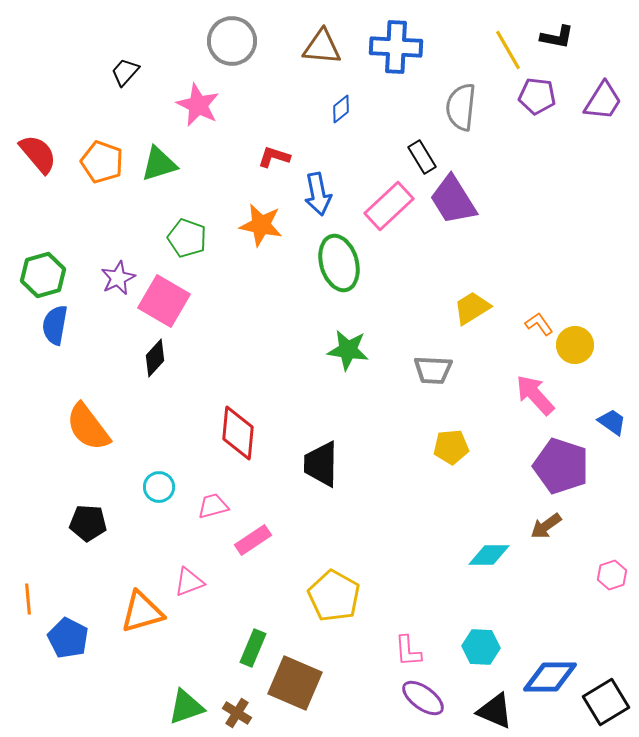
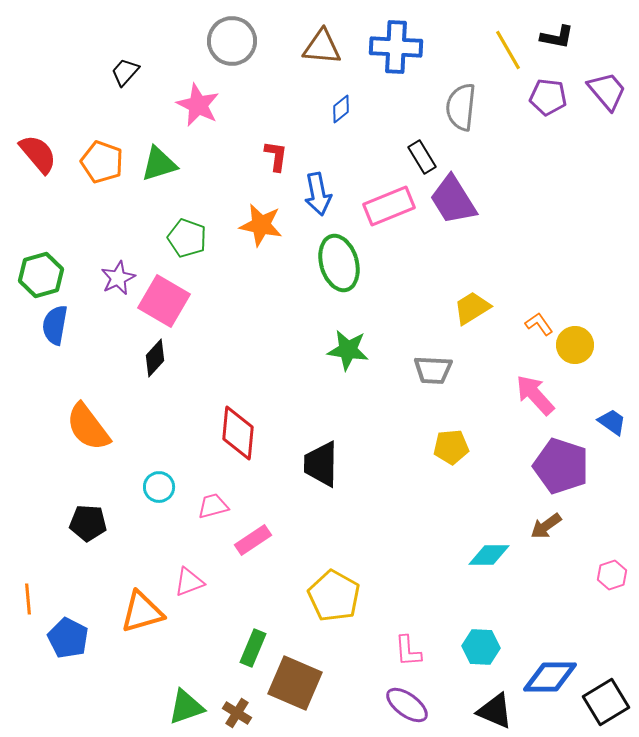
purple pentagon at (537, 96): moved 11 px right, 1 px down
purple trapezoid at (603, 101): moved 4 px right, 10 px up; rotated 72 degrees counterclockwise
red L-shape at (274, 157): moved 2 px right, 1 px up; rotated 80 degrees clockwise
pink rectangle at (389, 206): rotated 21 degrees clockwise
green hexagon at (43, 275): moved 2 px left
purple ellipse at (423, 698): moved 16 px left, 7 px down
